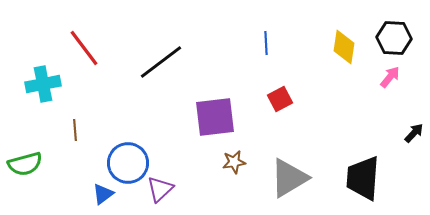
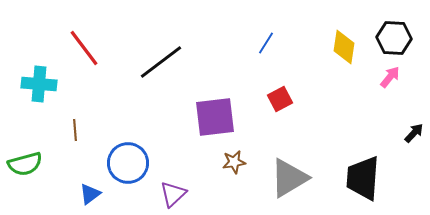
blue line: rotated 35 degrees clockwise
cyan cross: moved 4 px left; rotated 16 degrees clockwise
purple triangle: moved 13 px right, 5 px down
blue triangle: moved 13 px left
